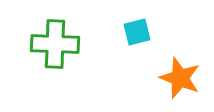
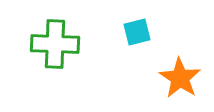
orange star: rotated 12 degrees clockwise
